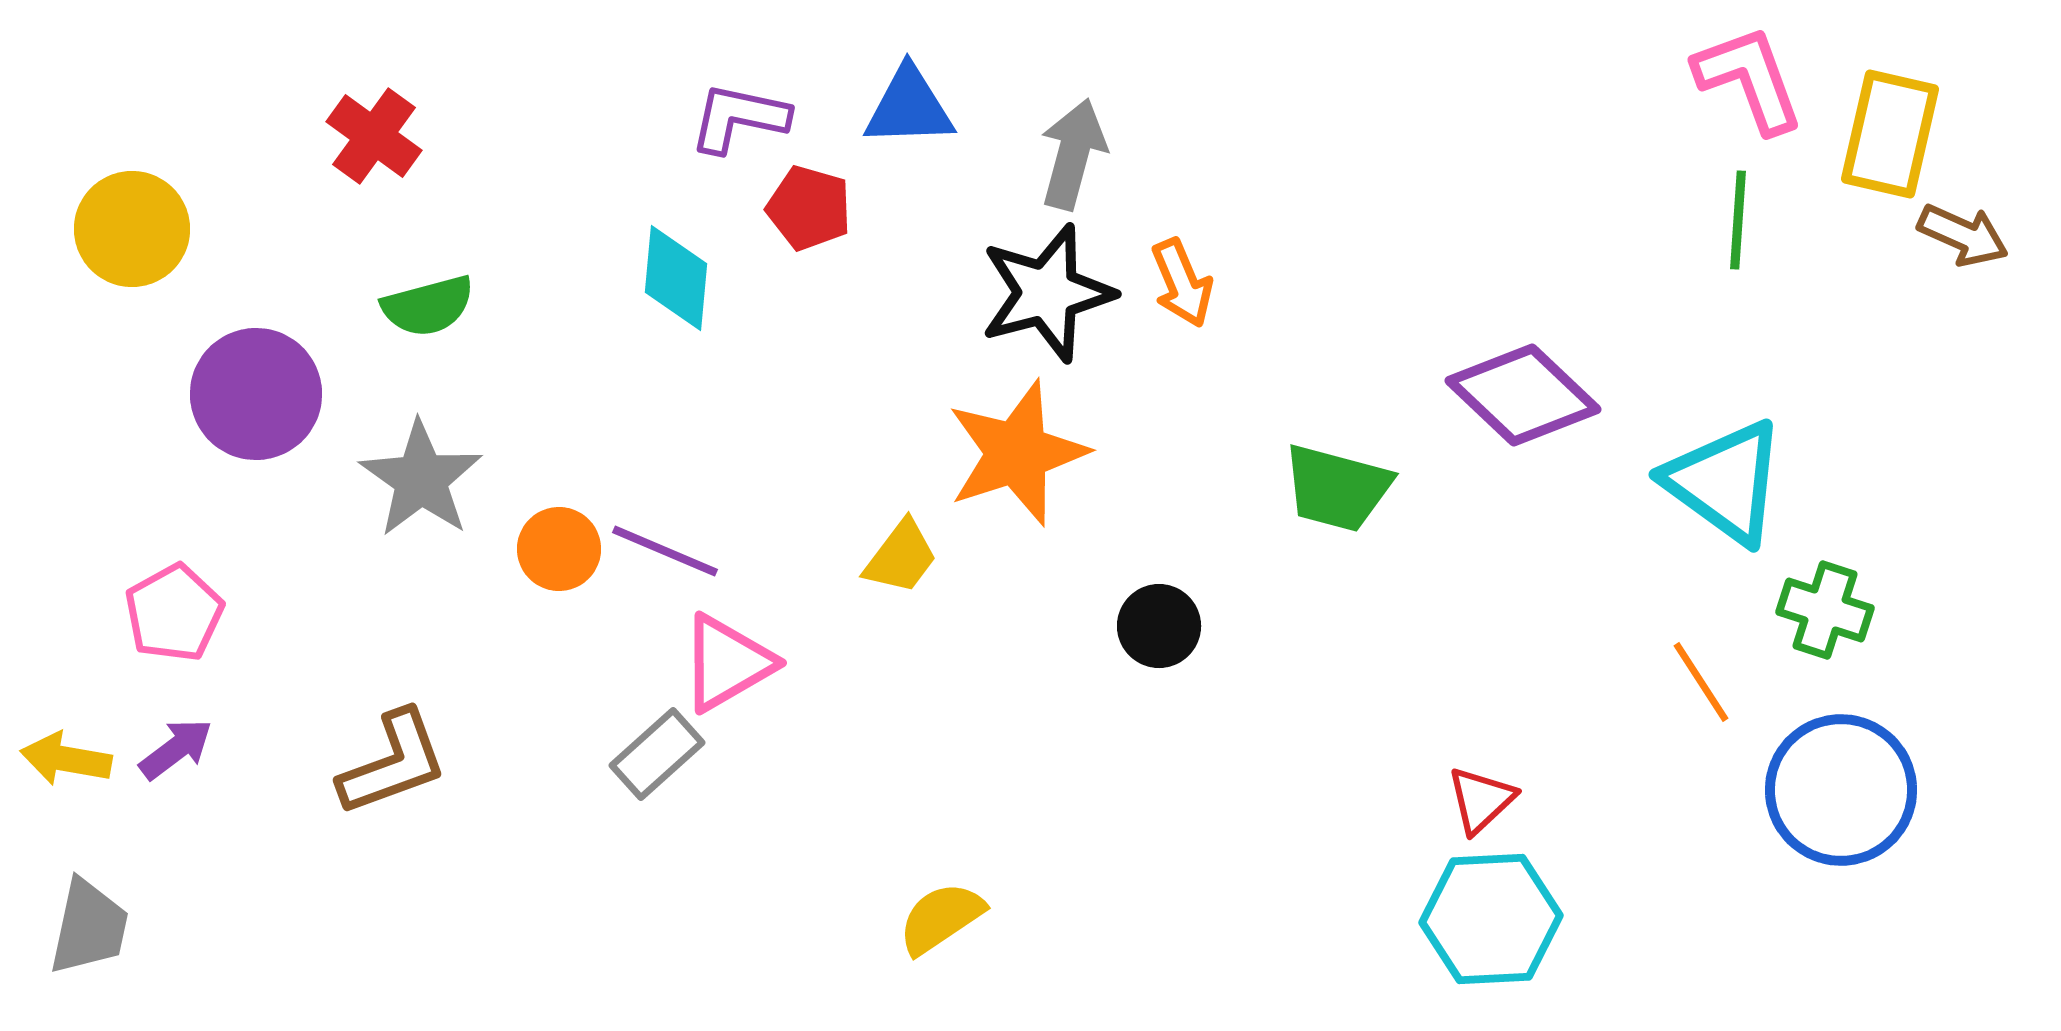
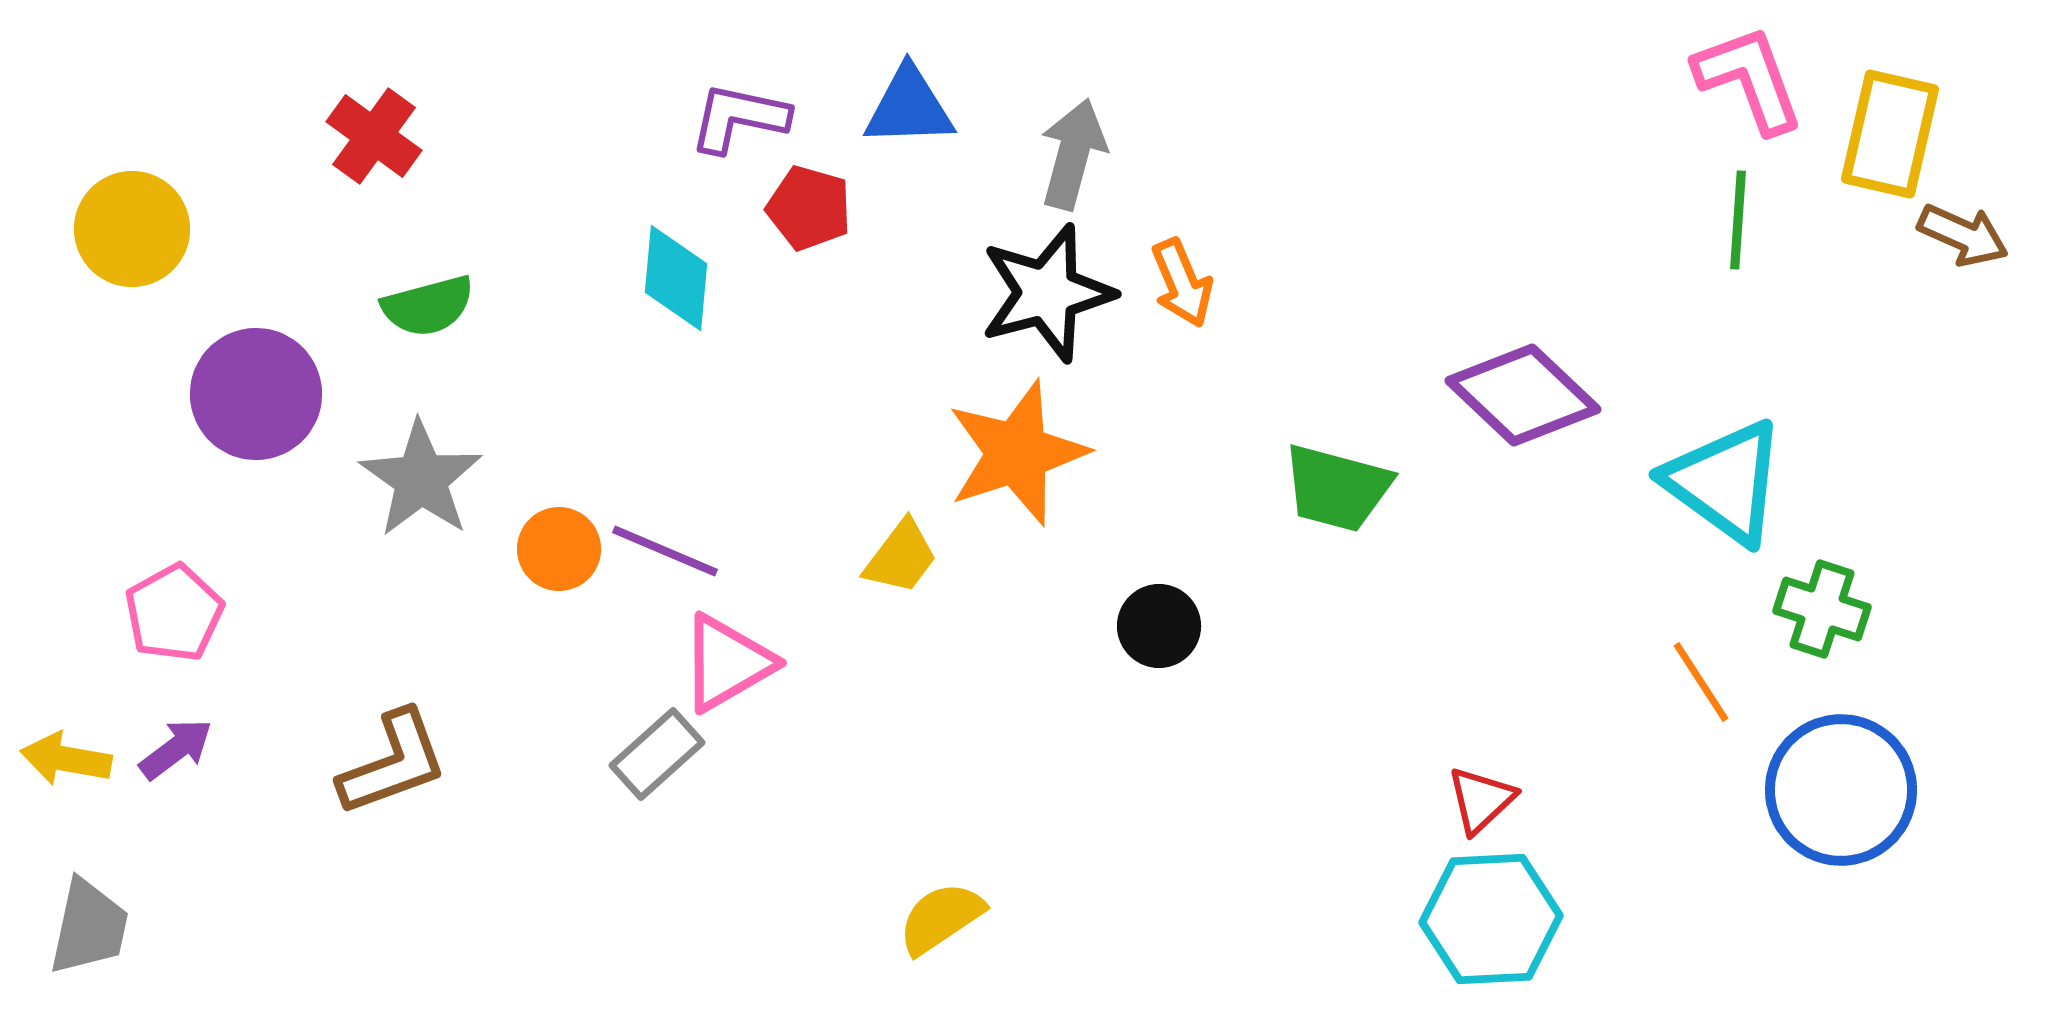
green cross: moved 3 px left, 1 px up
